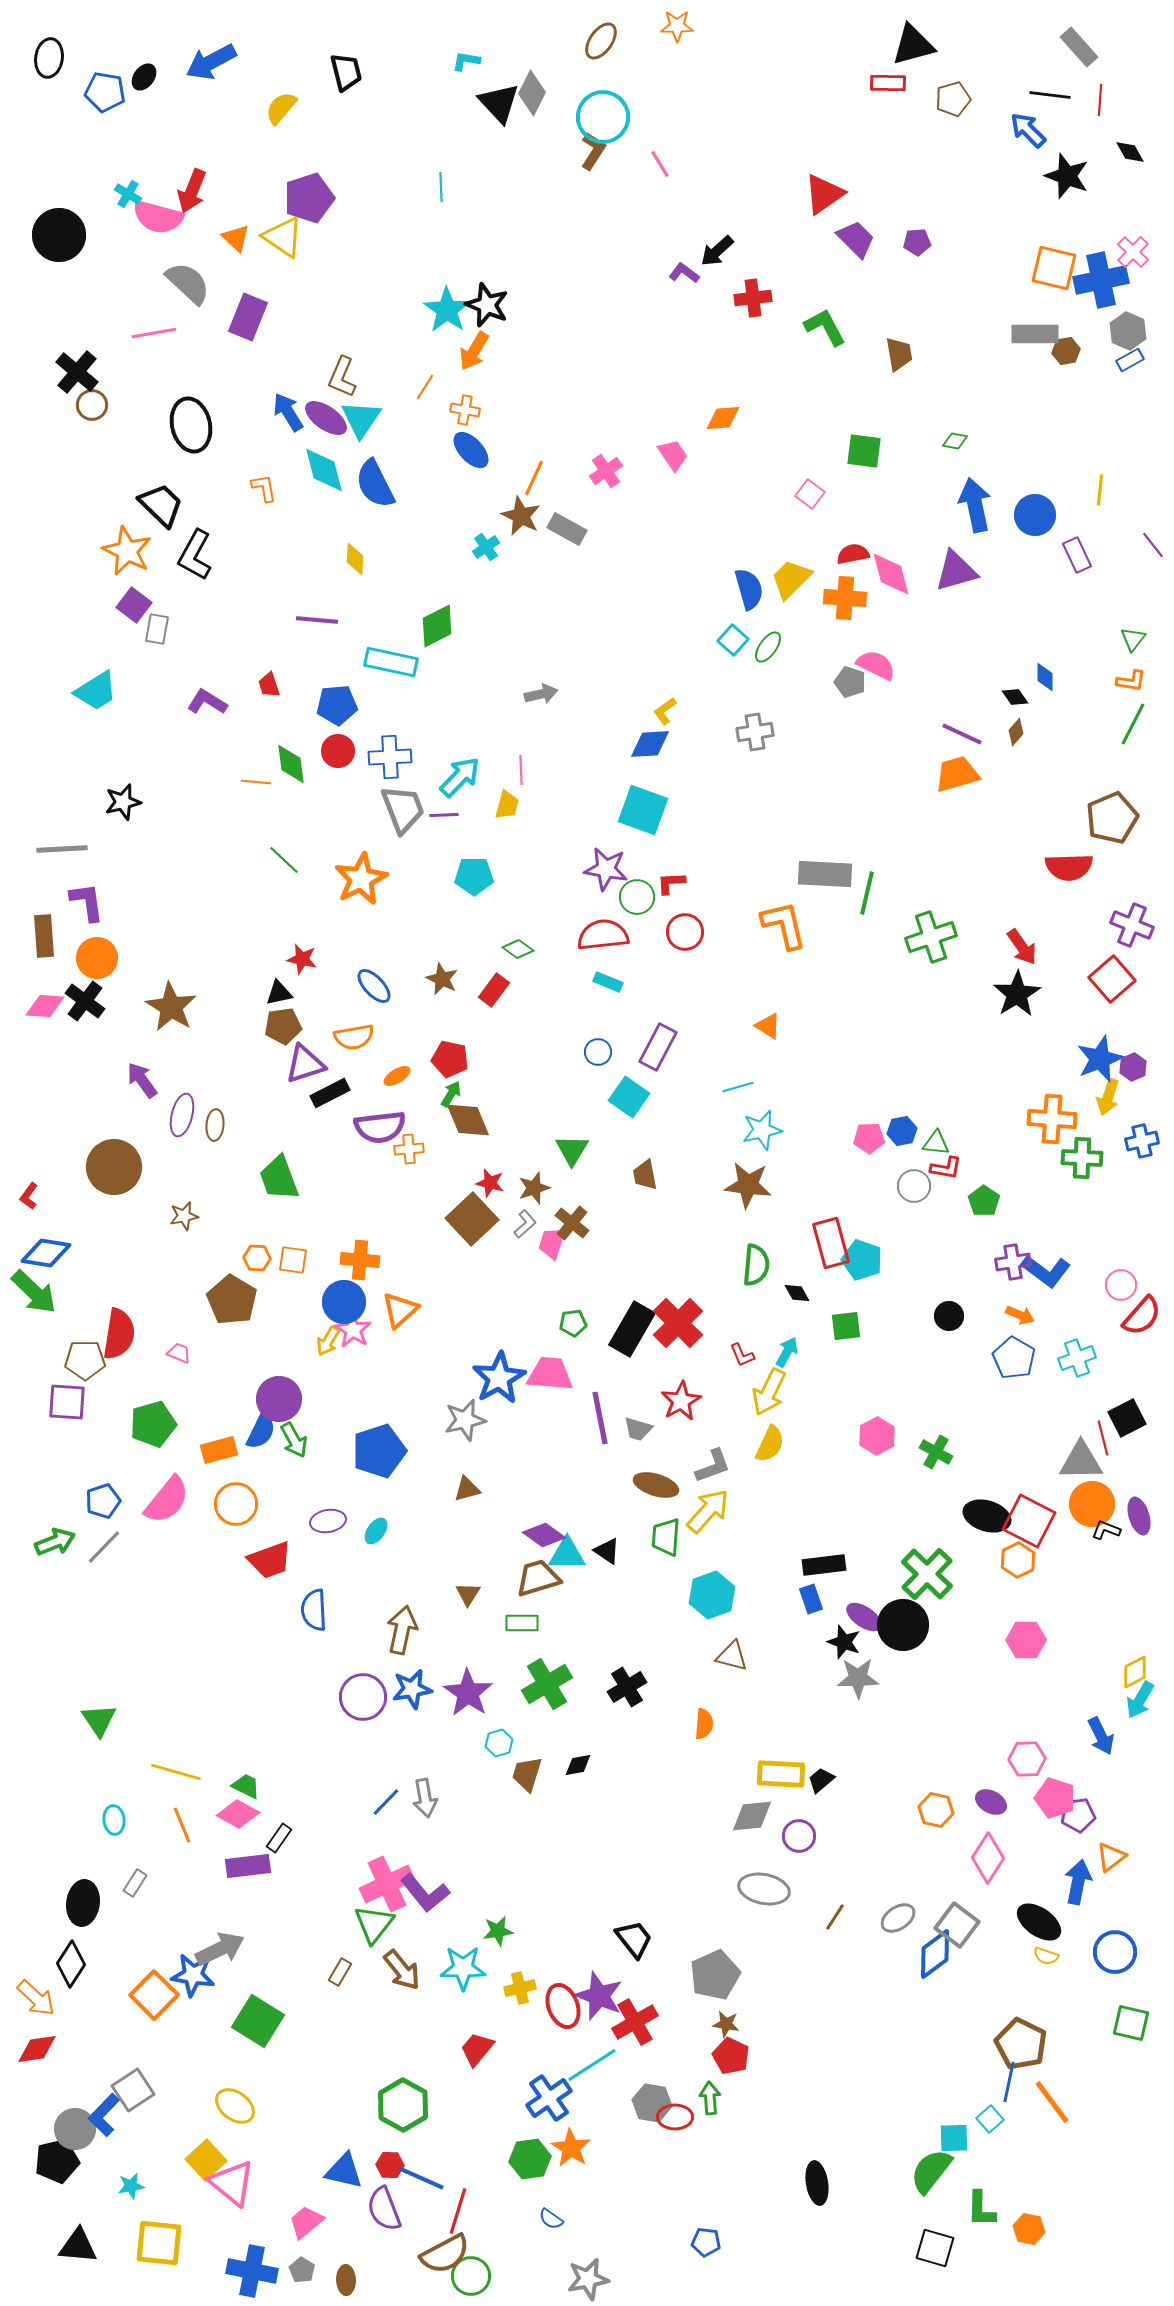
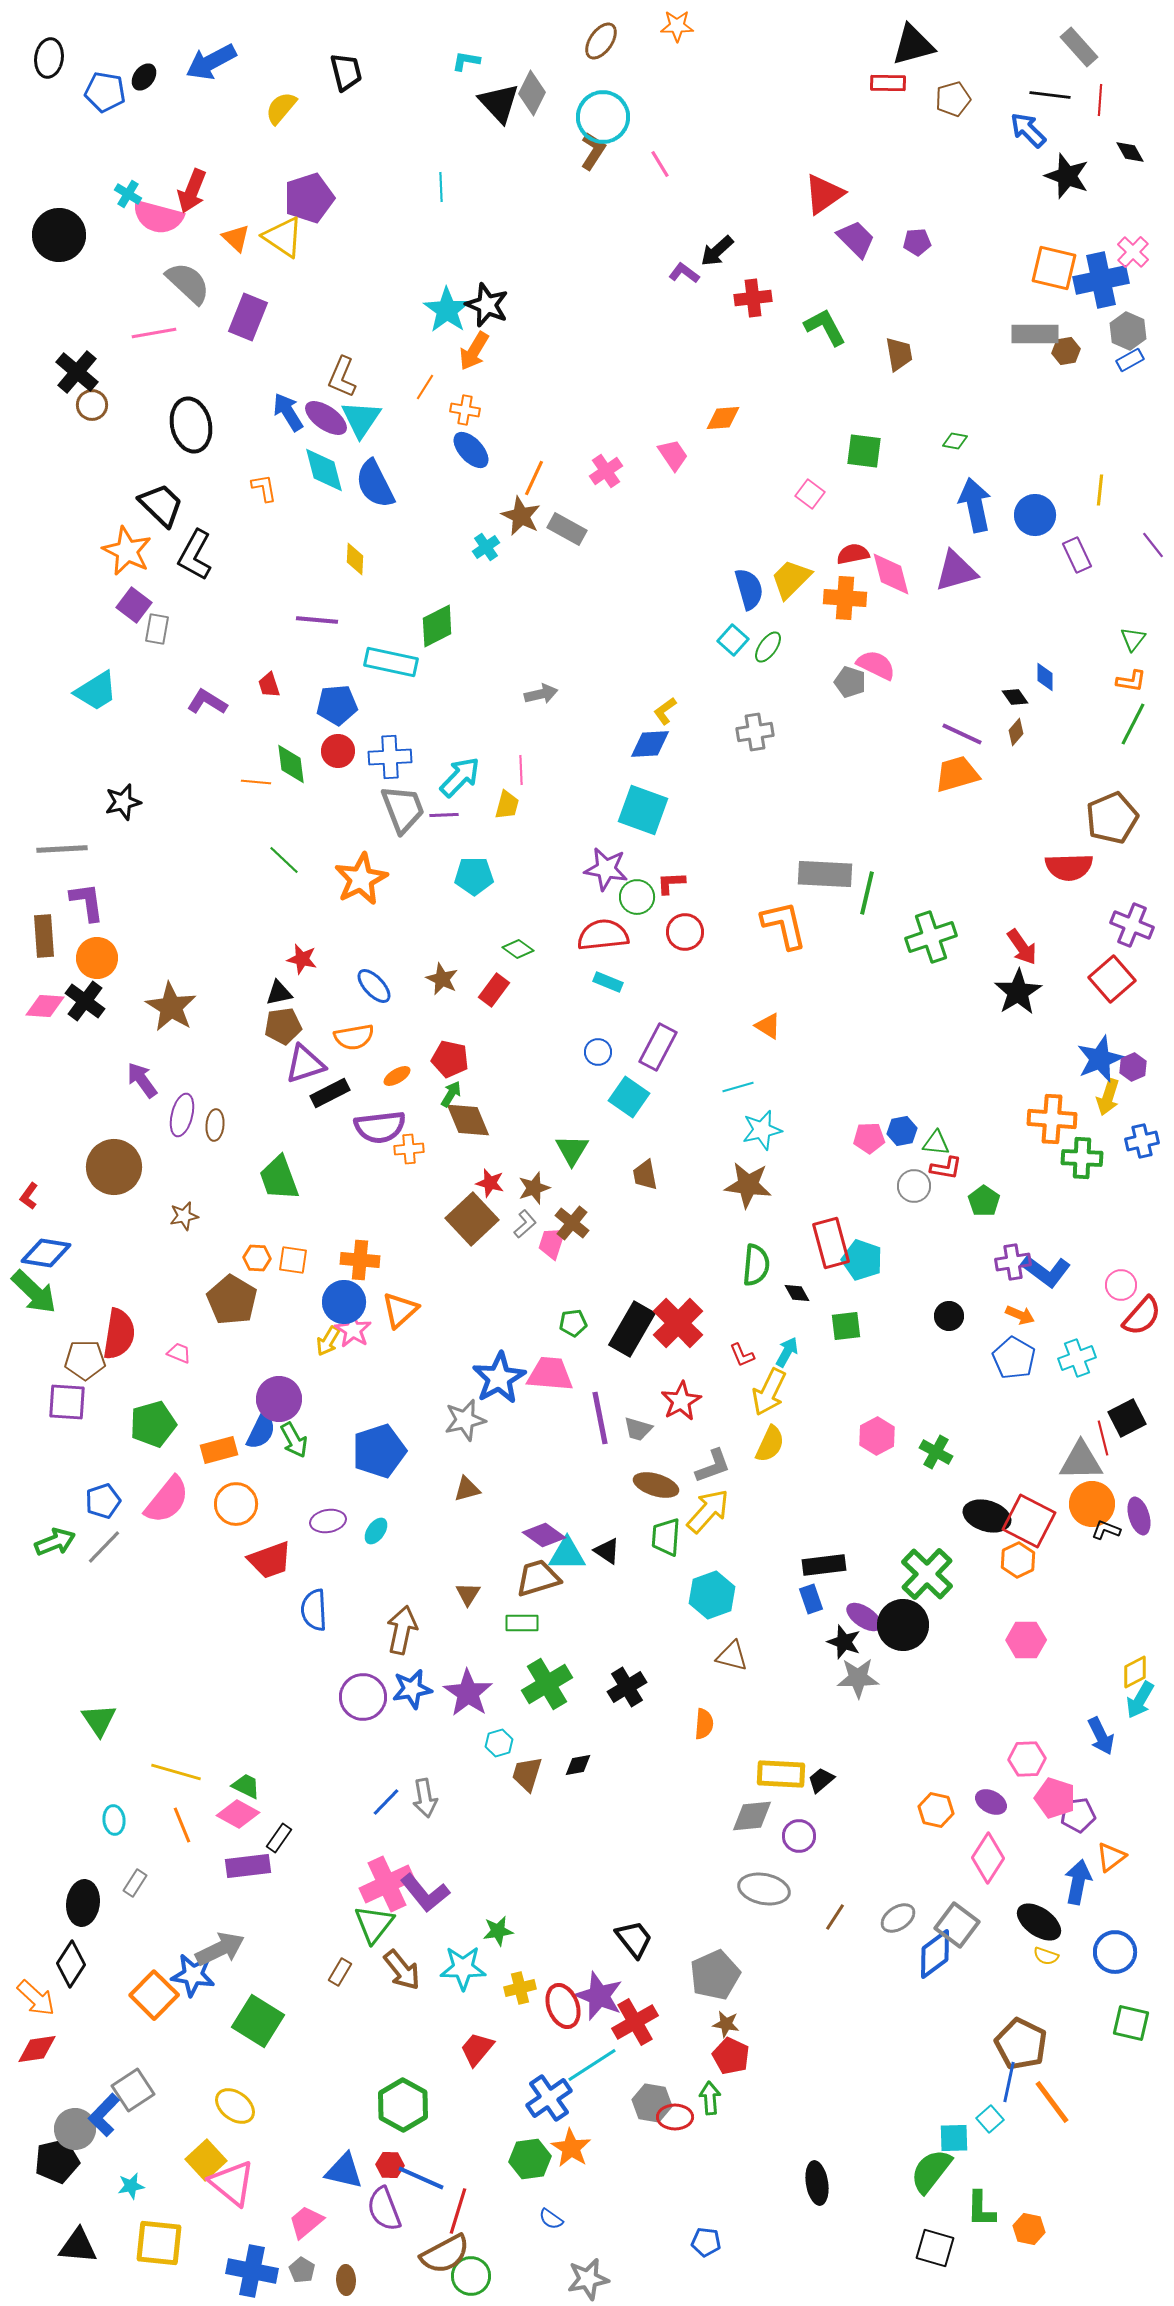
black star at (1017, 994): moved 1 px right, 2 px up
